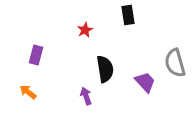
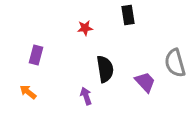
red star: moved 2 px up; rotated 21 degrees clockwise
